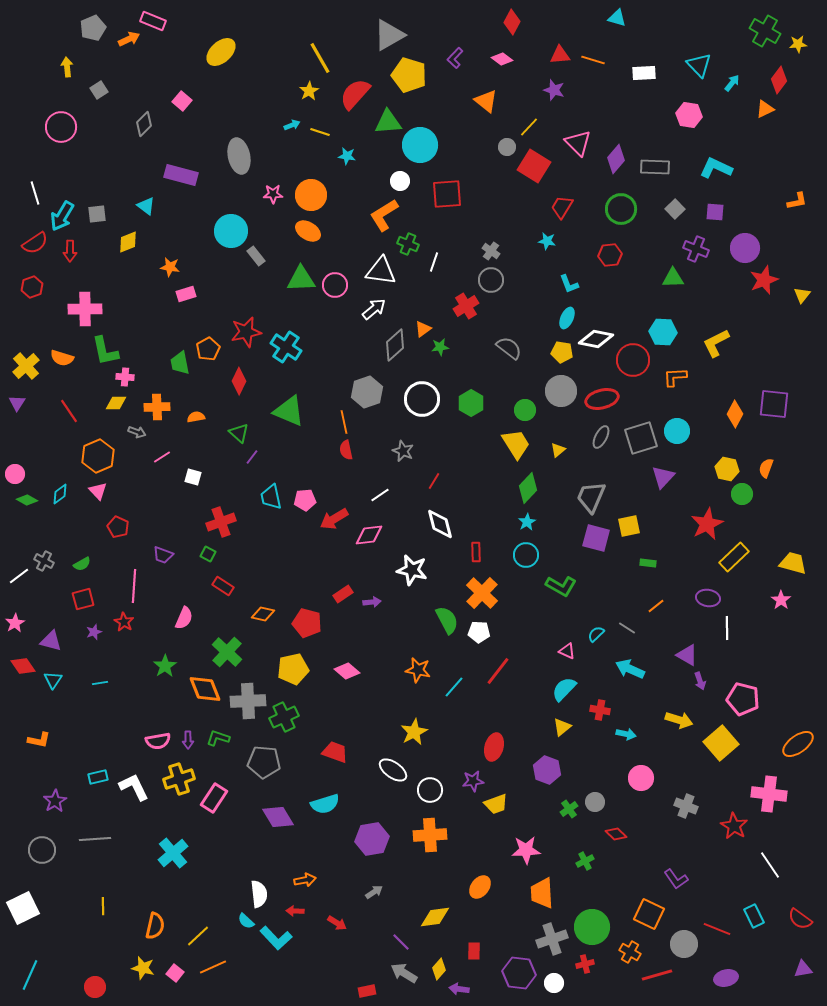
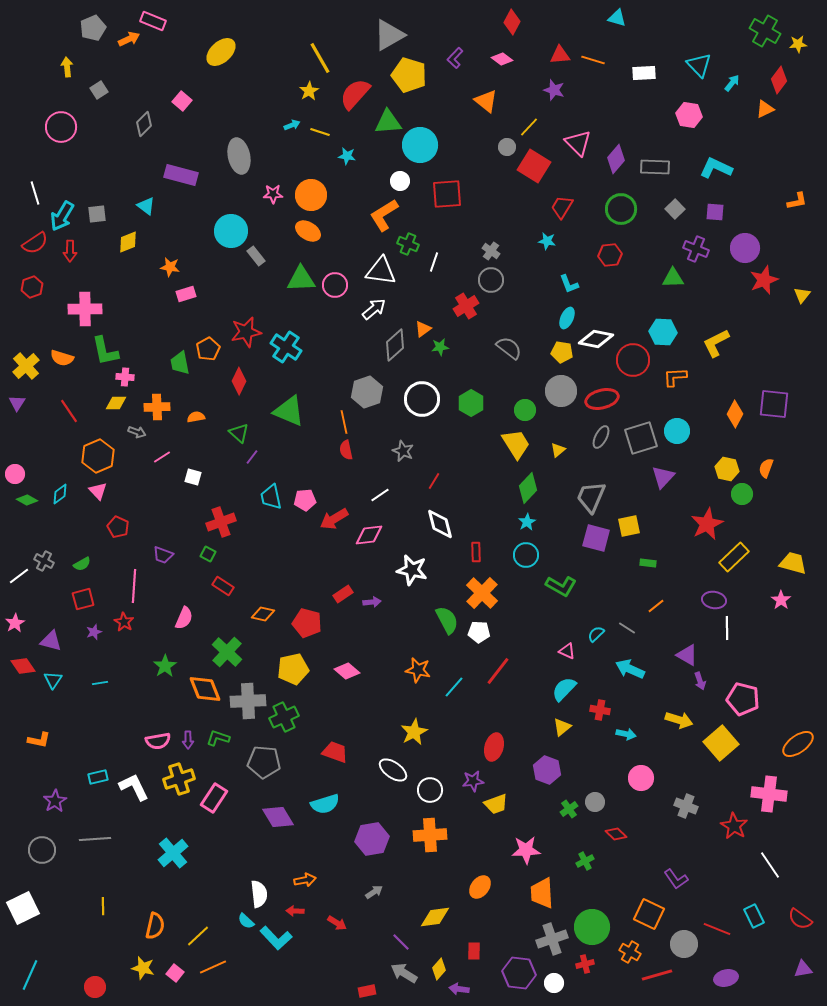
purple ellipse at (708, 598): moved 6 px right, 2 px down
